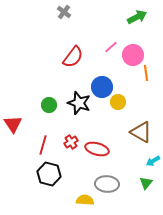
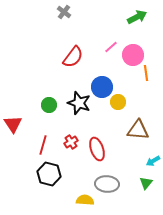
brown triangle: moved 3 px left, 2 px up; rotated 25 degrees counterclockwise
red ellipse: rotated 55 degrees clockwise
